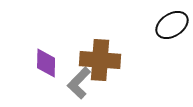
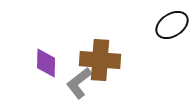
gray L-shape: rotated 8 degrees clockwise
